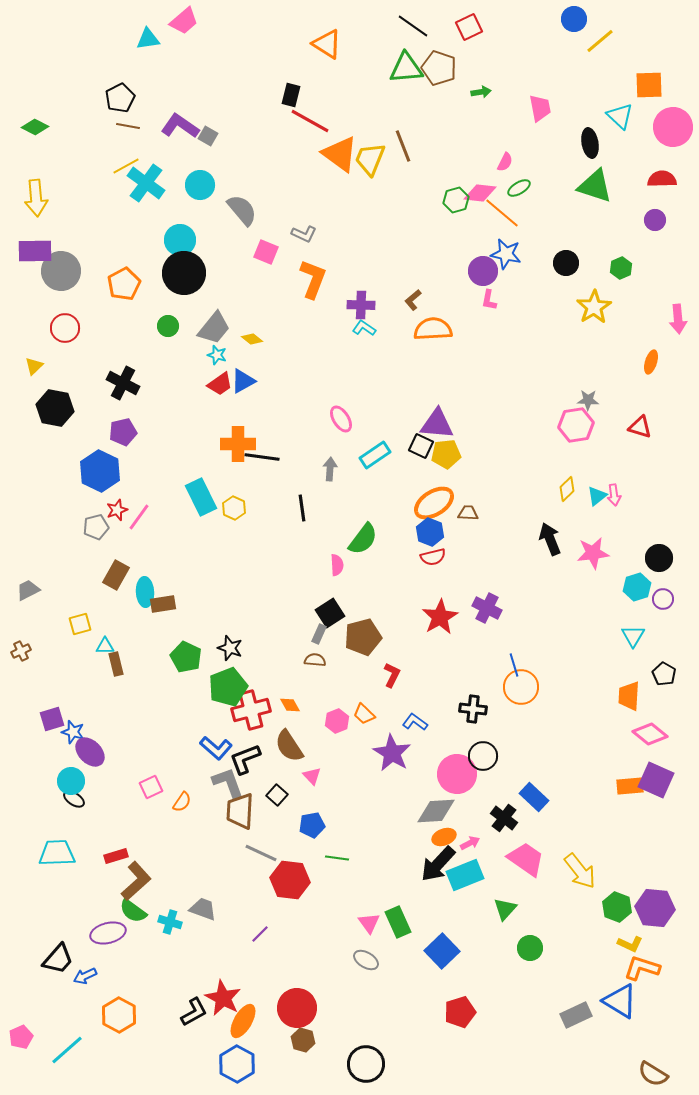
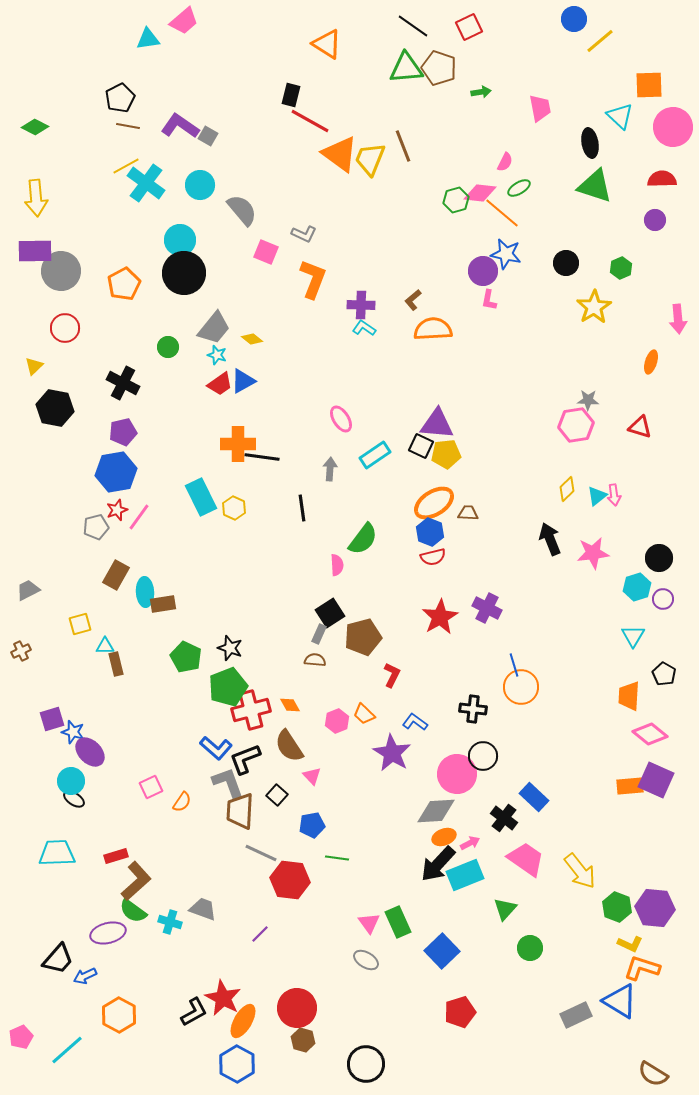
green circle at (168, 326): moved 21 px down
blue hexagon at (100, 471): moved 16 px right, 1 px down; rotated 24 degrees clockwise
